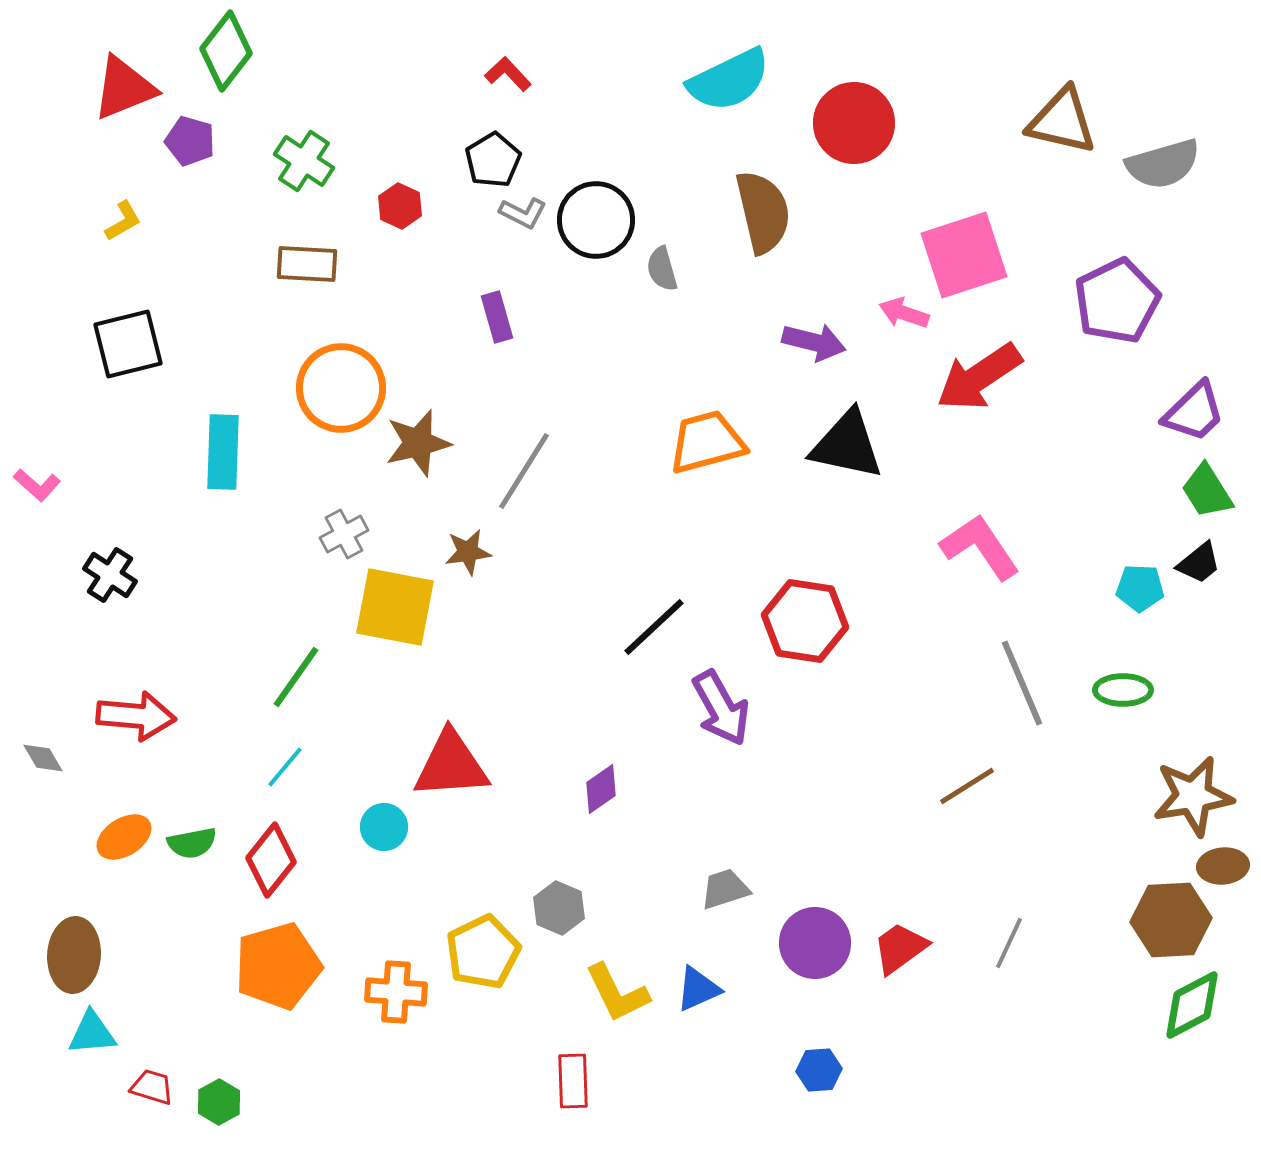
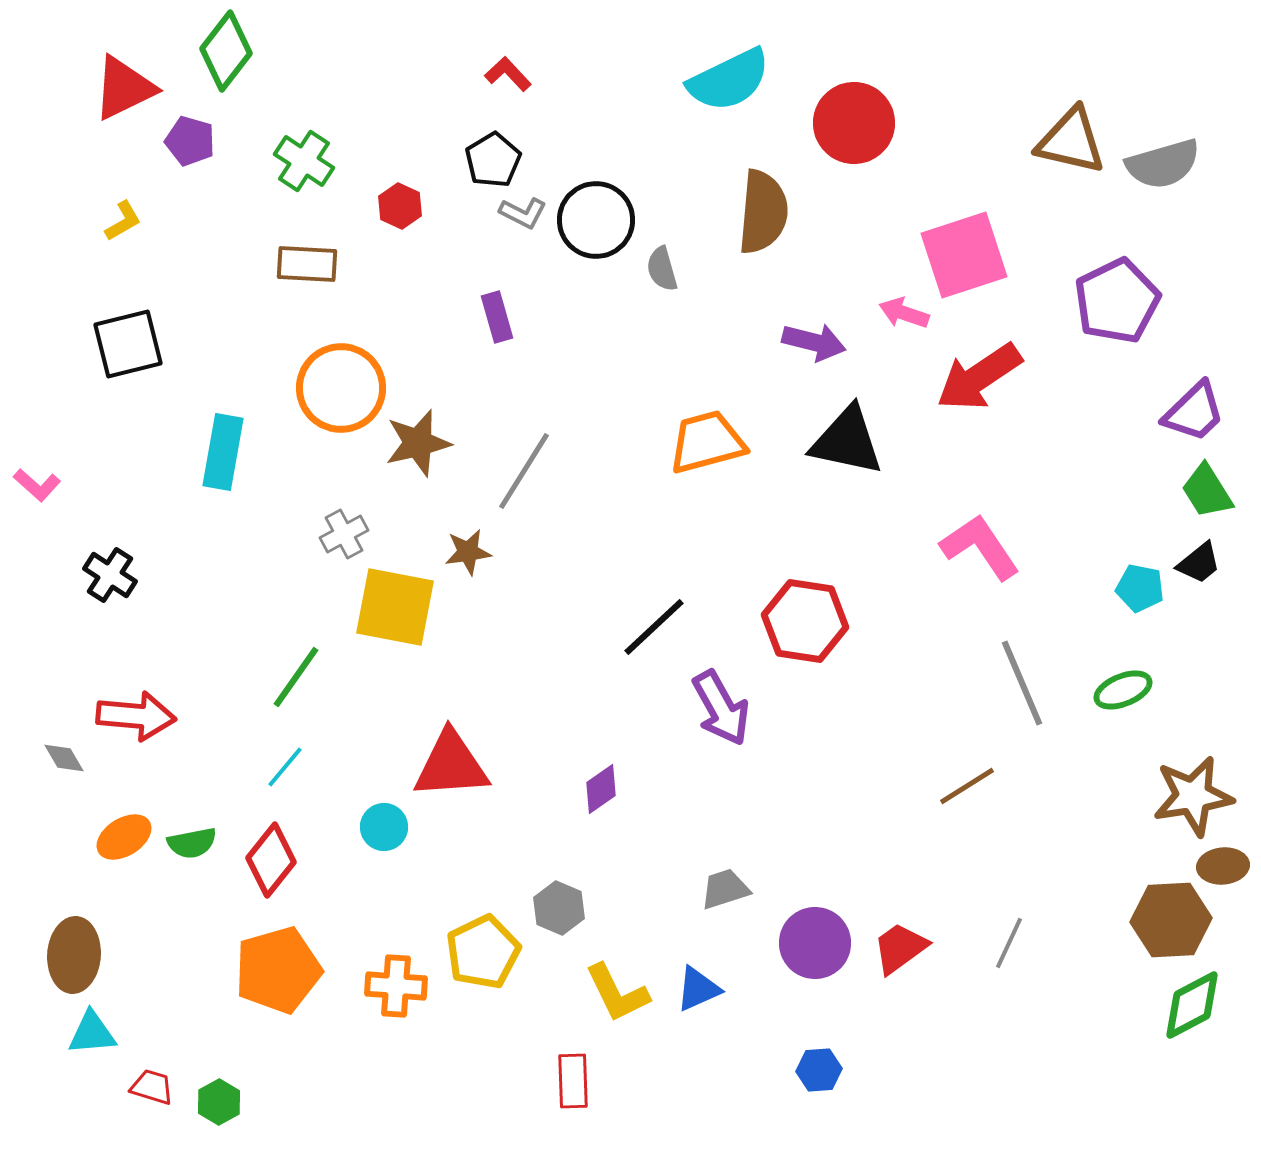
red triangle at (124, 88): rotated 4 degrees counterclockwise
brown triangle at (1062, 121): moved 9 px right, 20 px down
brown semicircle at (763, 212): rotated 18 degrees clockwise
black triangle at (847, 445): moved 4 px up
cyan rectangle at (223, 452): rotated 8 degrees clockwise
cyan pentagon at (1140, 588): rotated 9 degrees clockwise
green ellipse at (1123, 690): rotated 22 degrees counterclockwise
gray diamond at (43, 758): moved 21 px right
orange pentagon at (278, 966): moved 4 px down
orange cross at (396, 992): moved 6 px up
